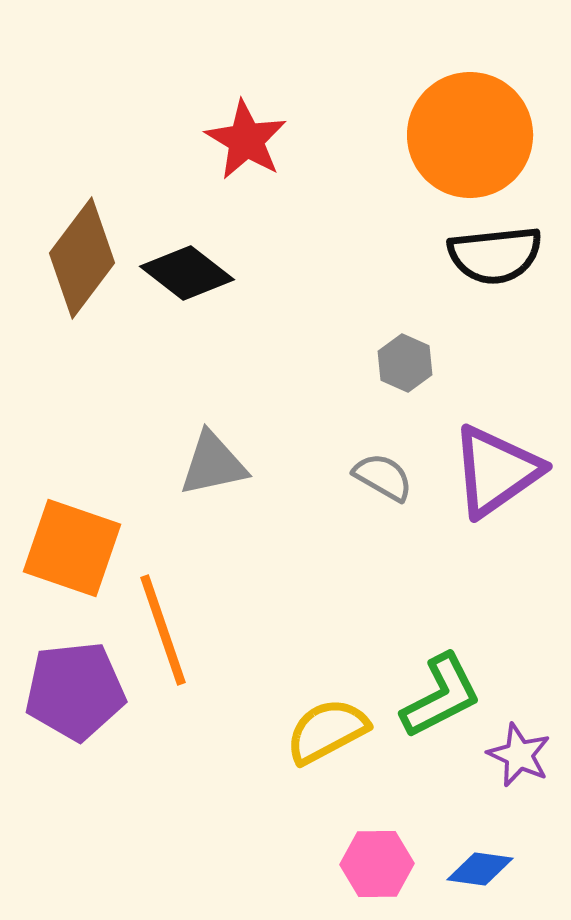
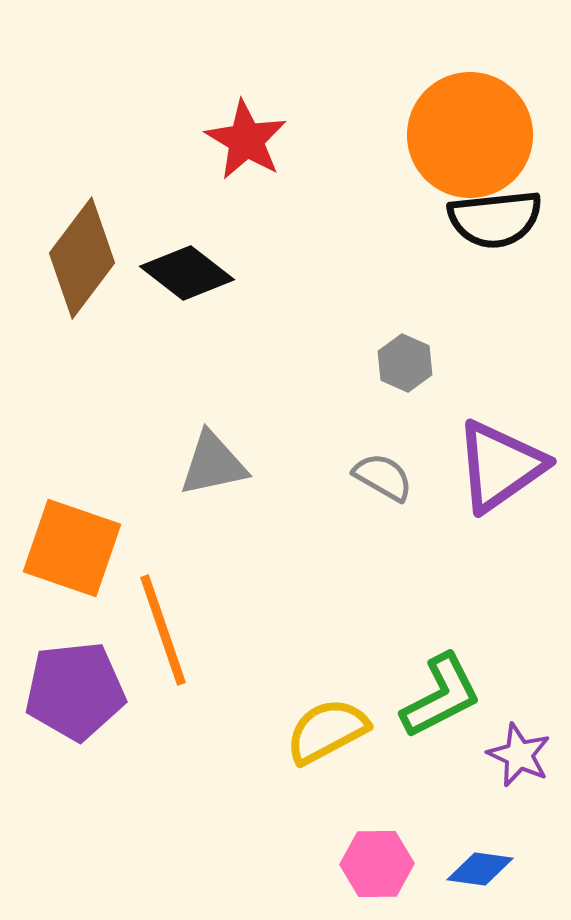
black semicircle: moved 36 px up
purple triangle: moved 4 px right, 5 px up
